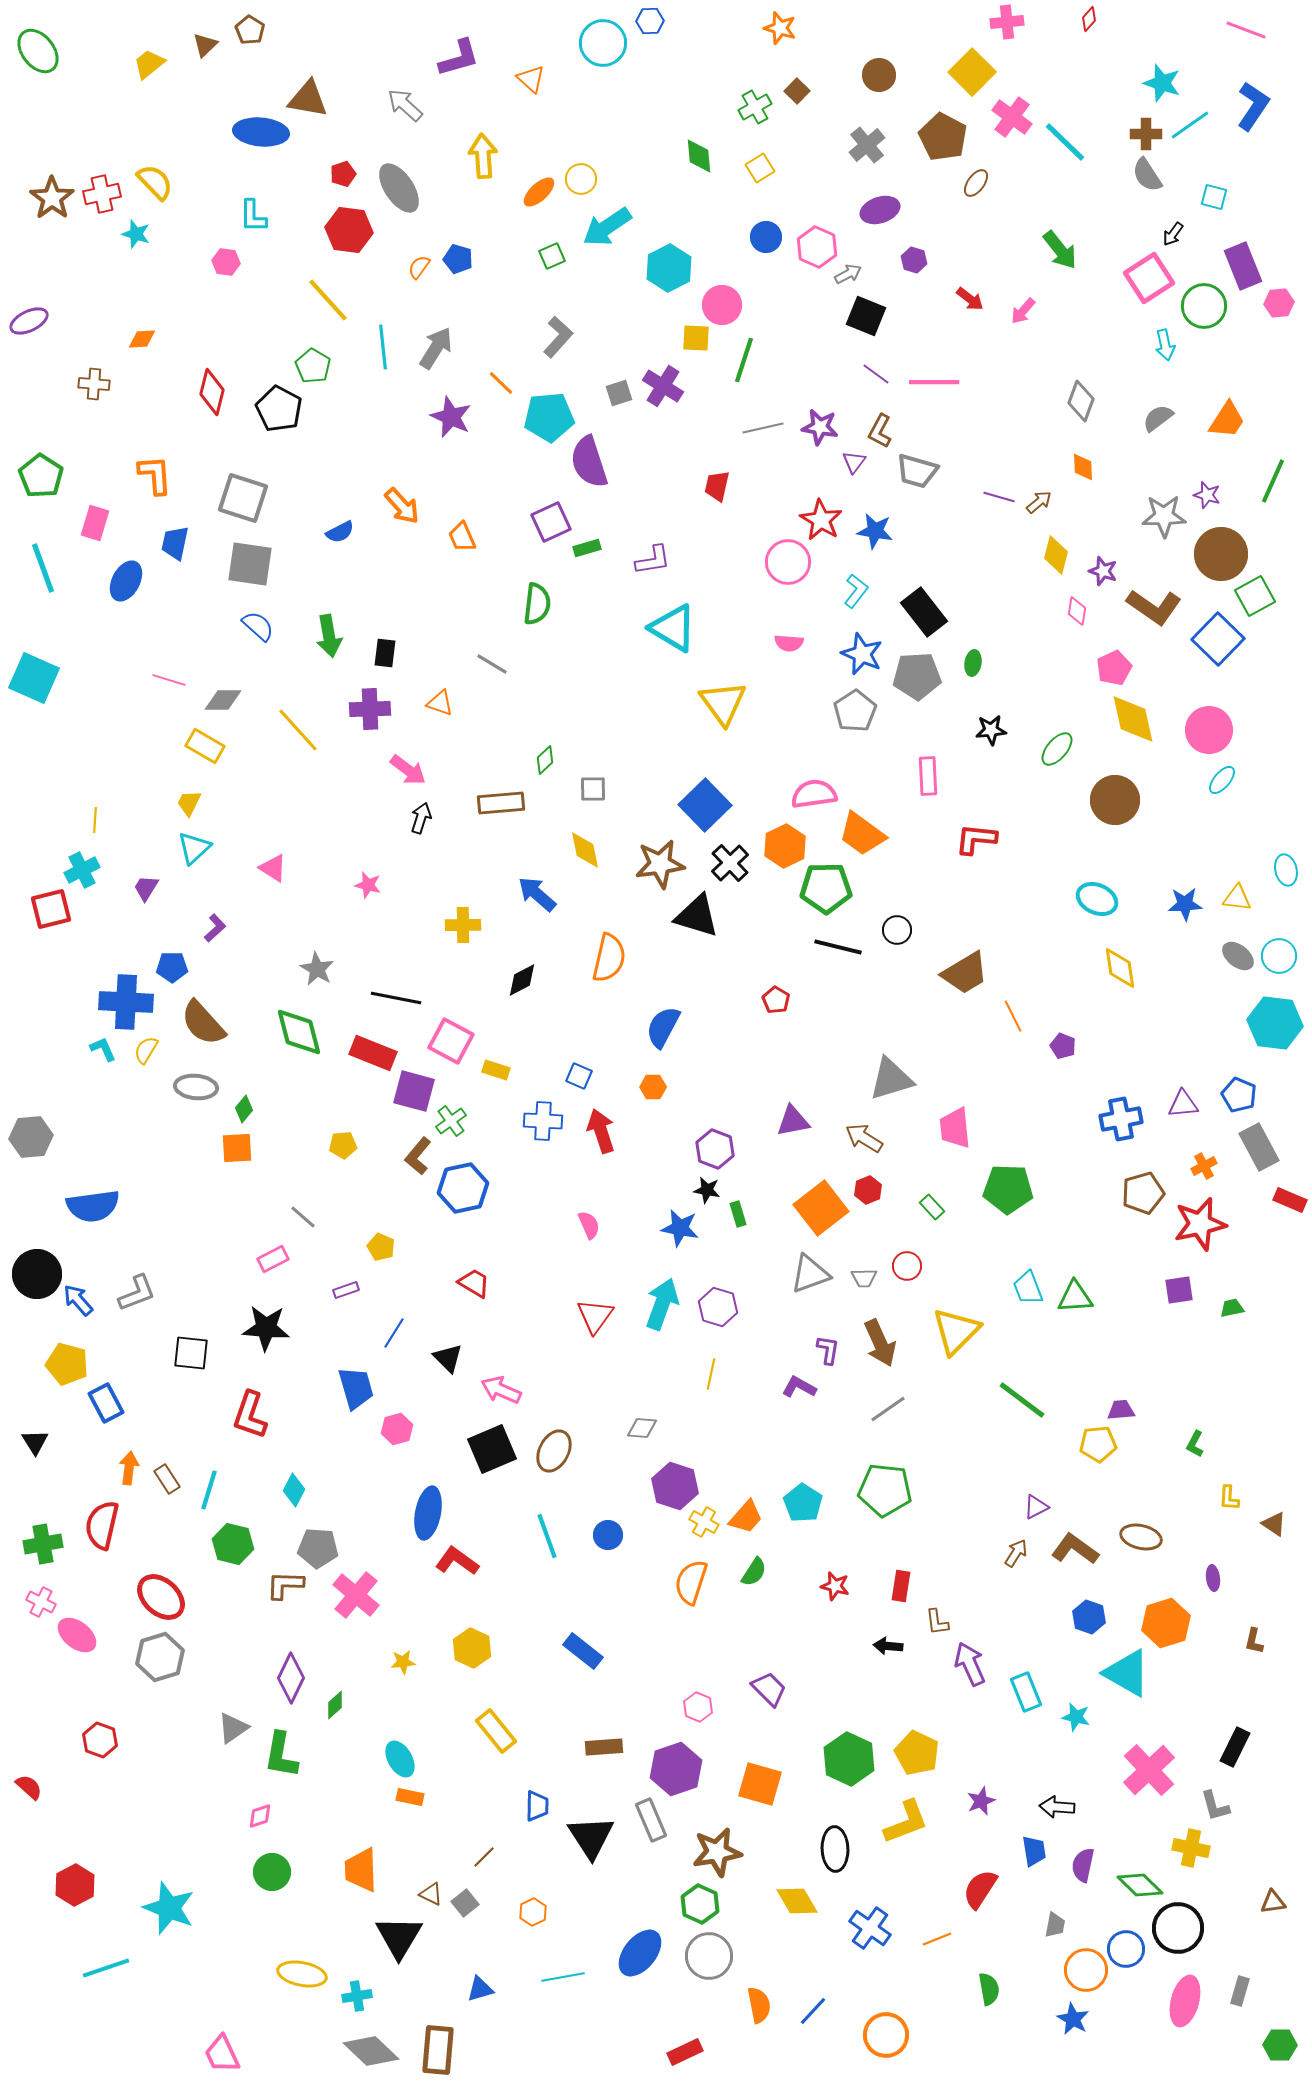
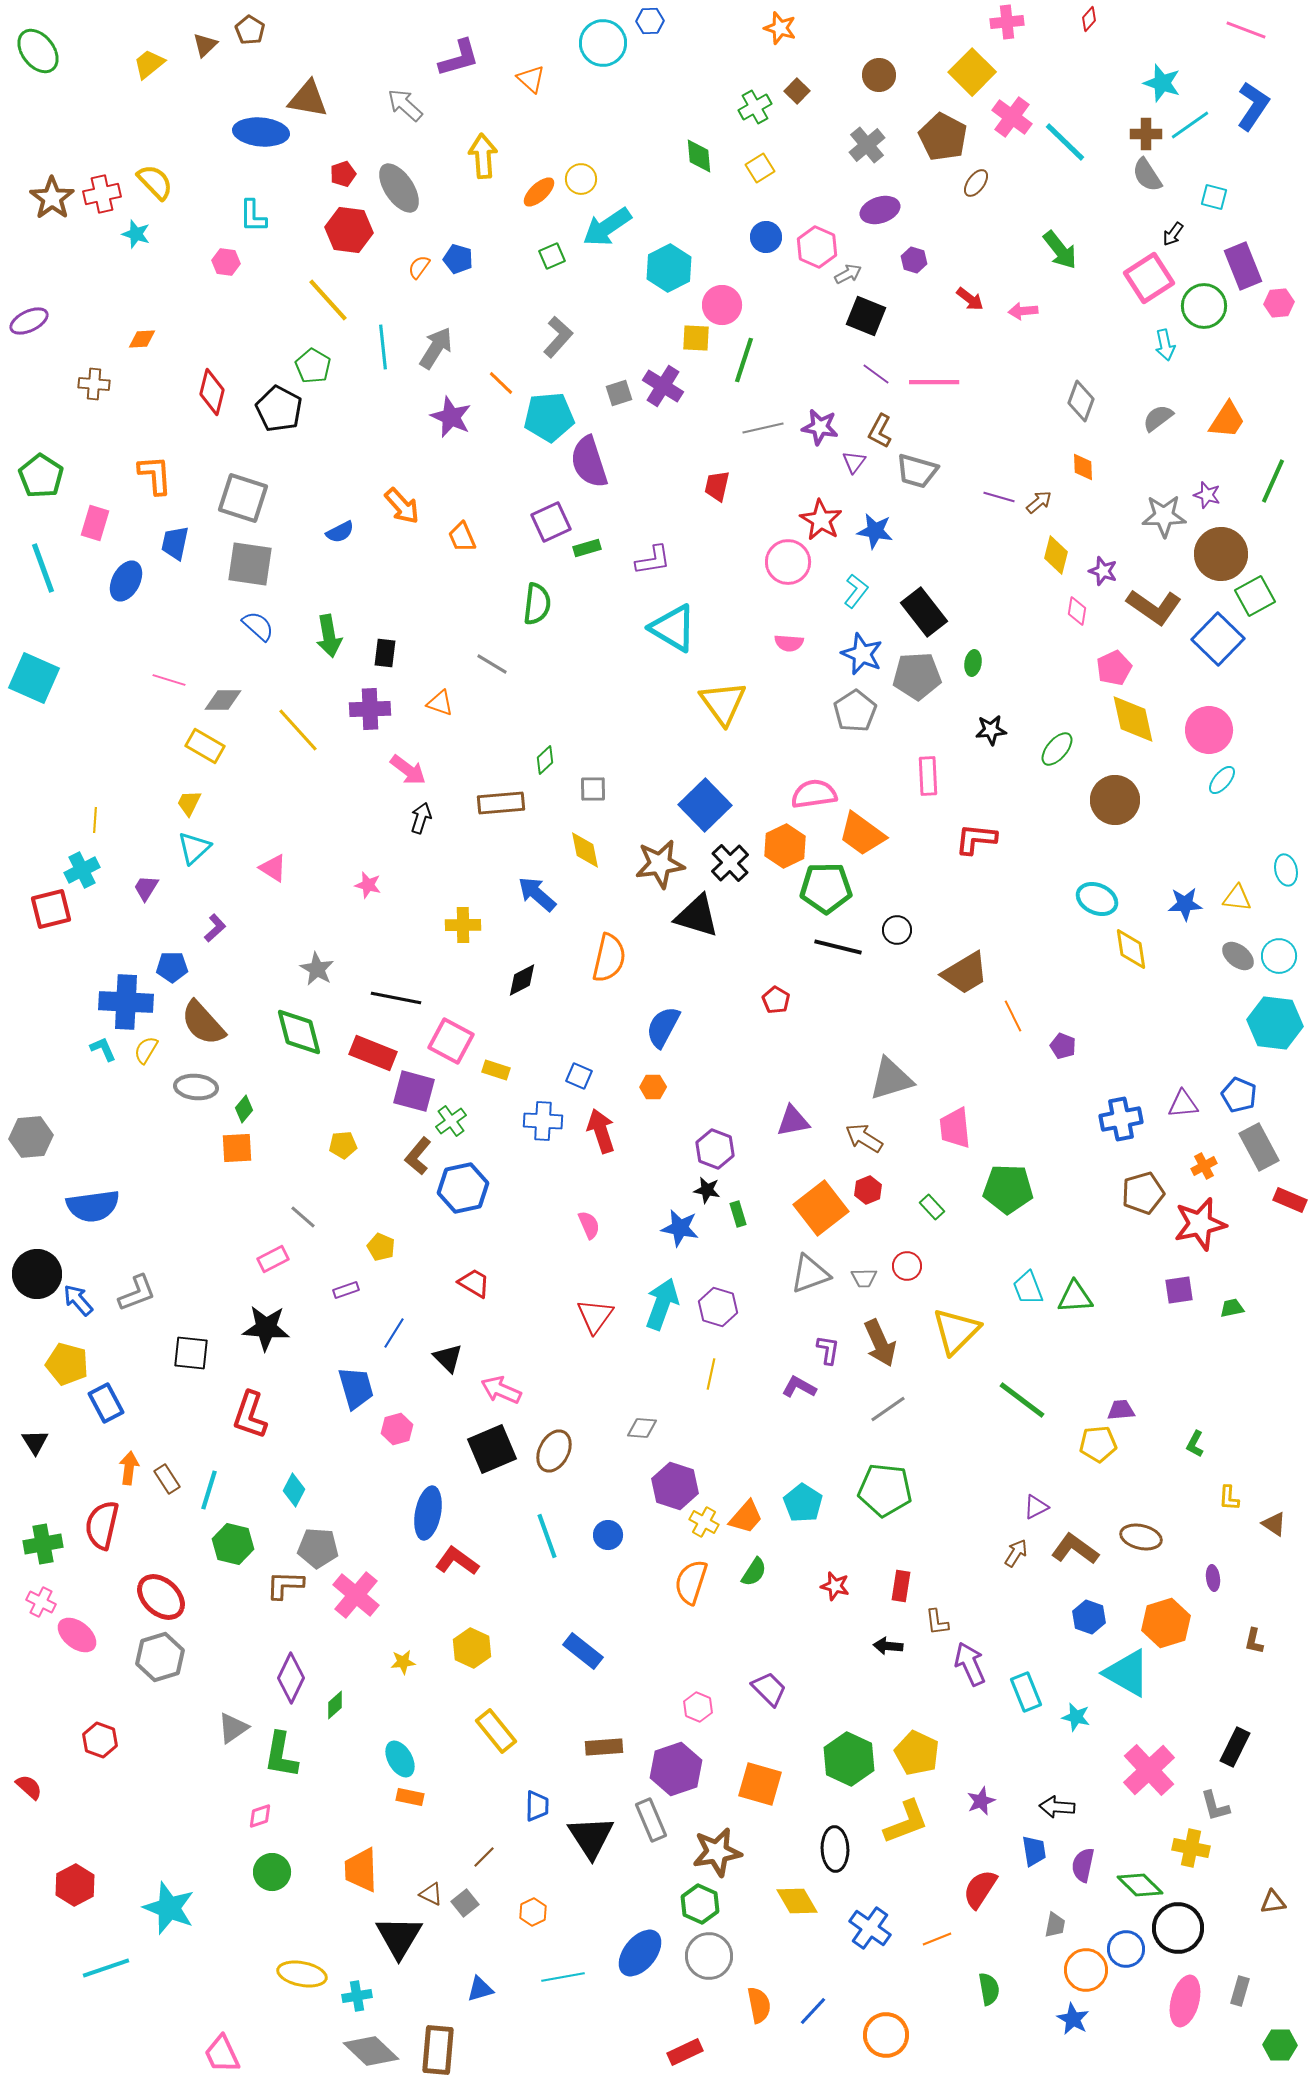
pink arrow at (1023, 311): rotated 44 degrees clockwise
yellow diamond at (1120, 968): moved 11 px right, 19 px up
